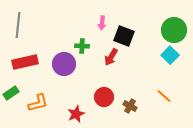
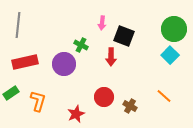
green circle: moved 1 px up
green cross: moved 1 px left, 1 px up; rotated 24 degrees clockwise
red arrow: rotated 30 degrees counterclockwise
orange L-shape: moved 2 px up; rotated 60 degrees counterclockwise
